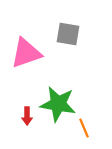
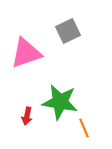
gray square: moved 3 px up; rotated 35 degrees counterclockwise
green star: moved 2 px right, 2 px up
red arrow: rotated 12 degrees clockwise
